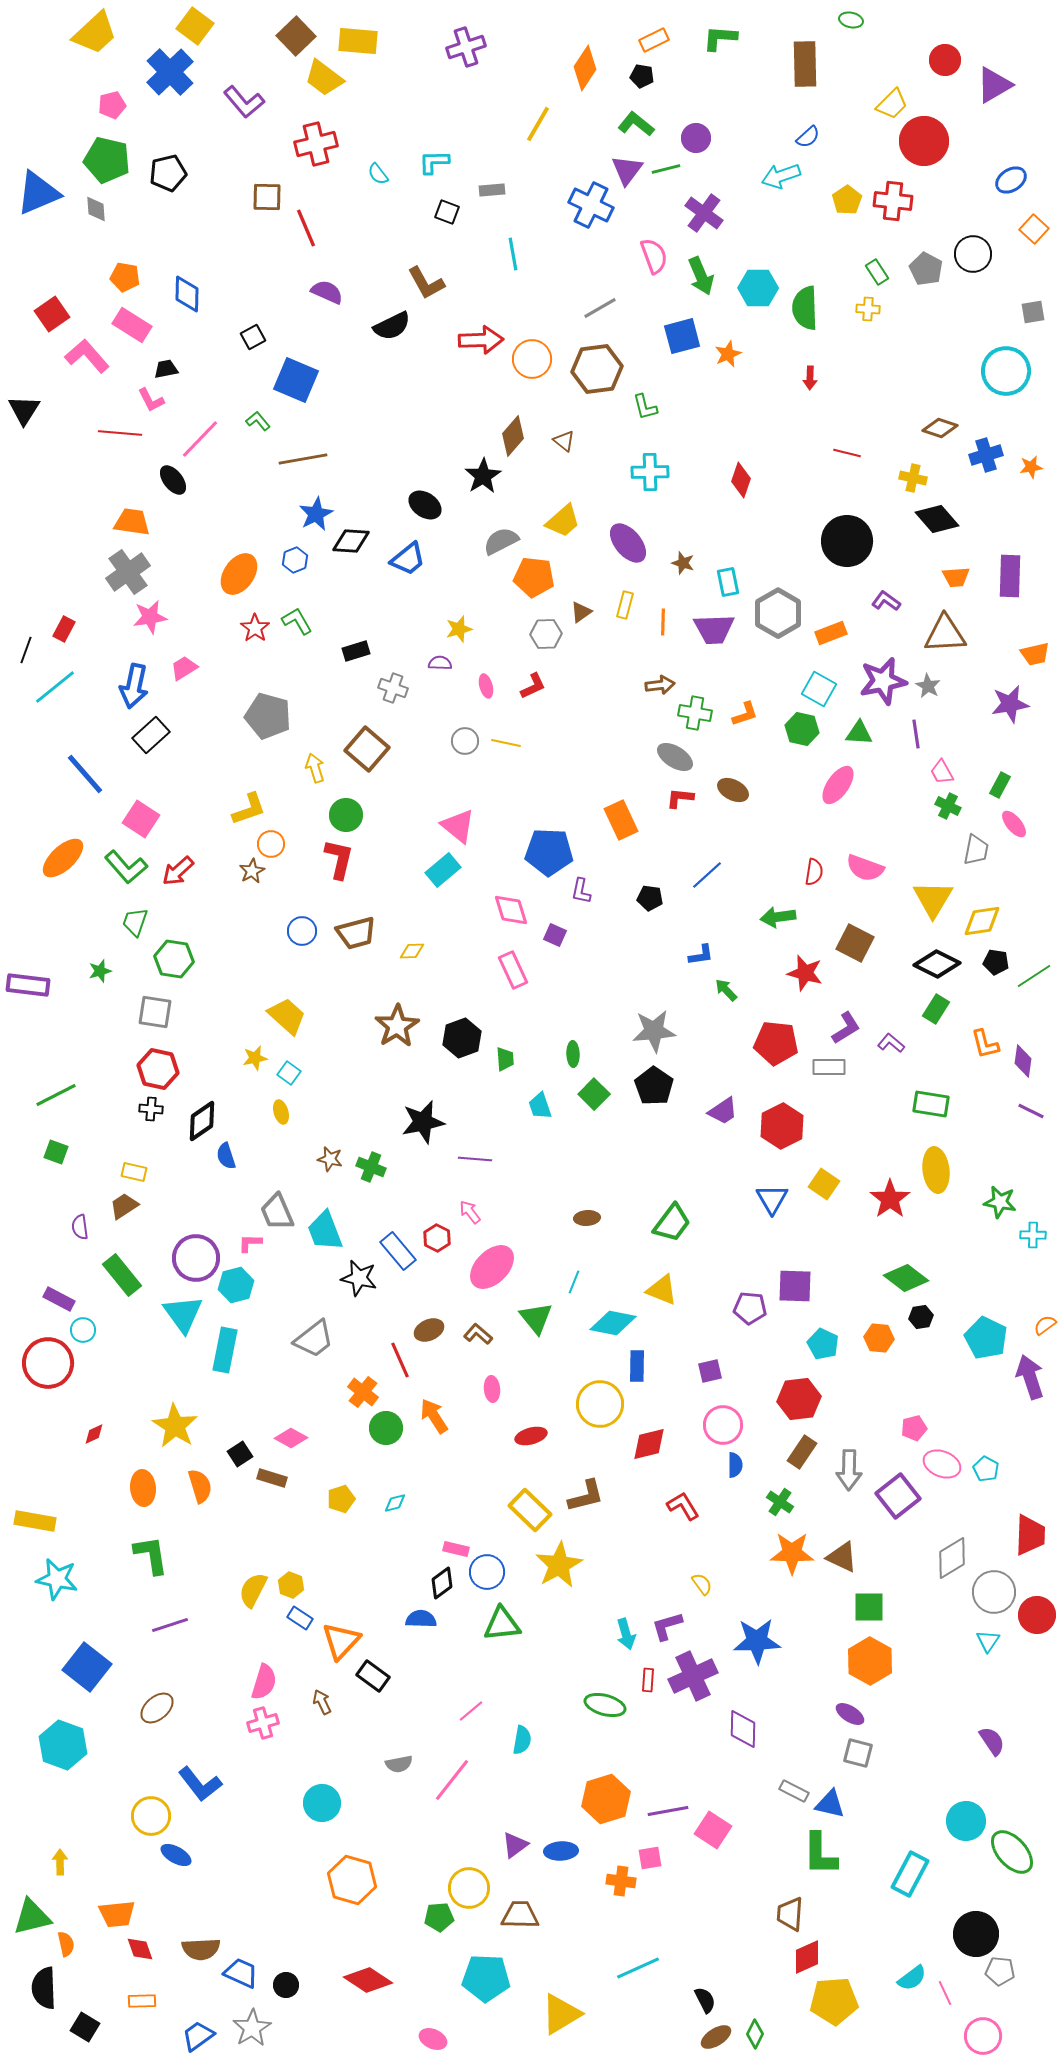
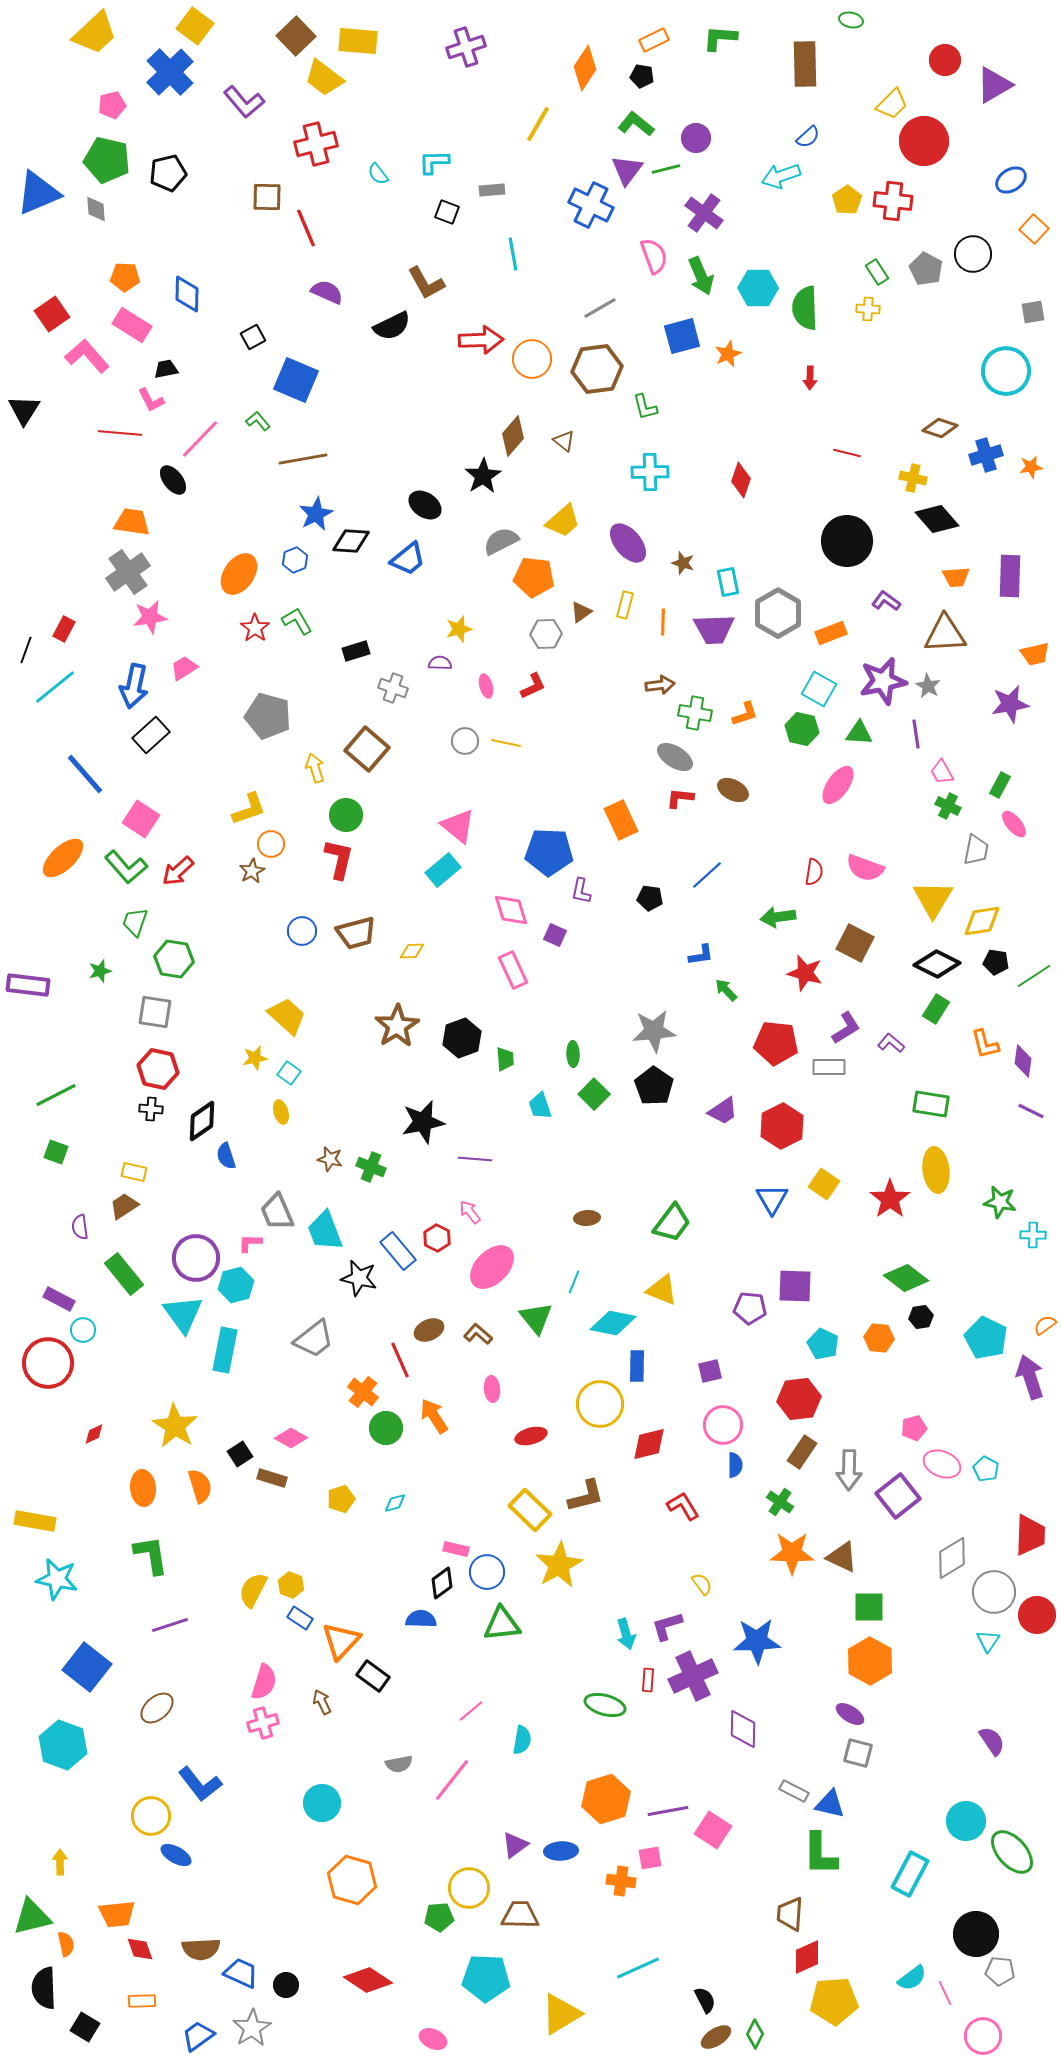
orange pentagon at (125, 277): rotated 8 degrees counterclockwise
green rectangle at (122, 1275): moved 2 px right, 1 px up
